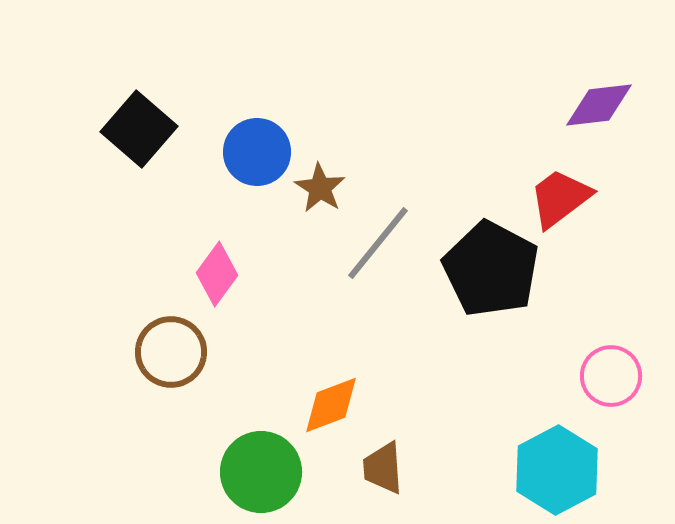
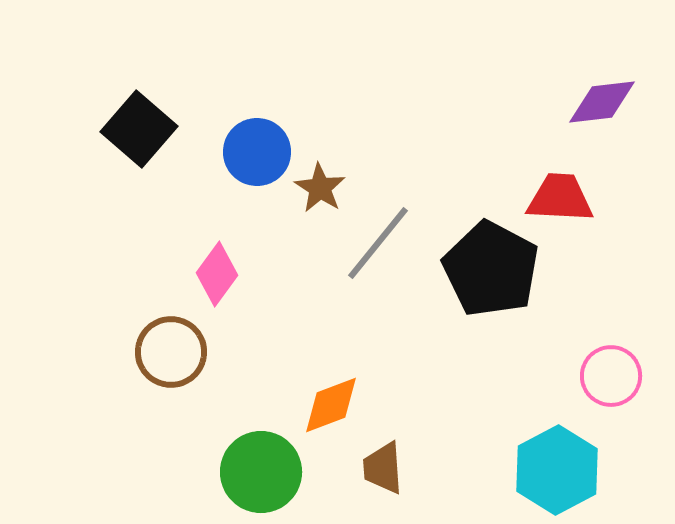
purple diamond: moved 3 px right, 3 px up
red trapezoid: rotated 40 degrees clockwise
